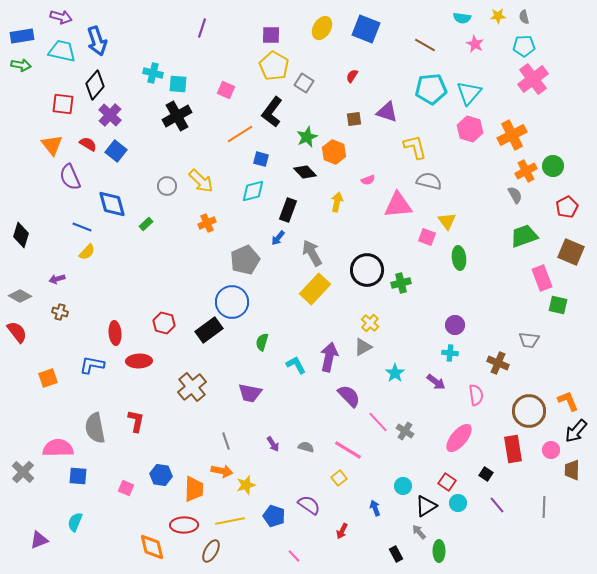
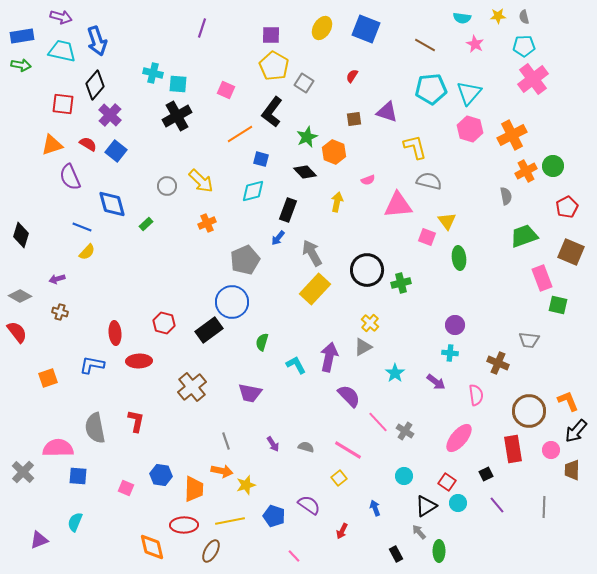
orange triangle at (52, 145): rotated 50 degrees clockwise
gray semicircle at (515, 195): moved 9 px left, 1 px down; rotated 18 degrees clockwise
black square at (486, 474): rotated 32 degrees clockwise
cyan circle at (403, 486): moved 1 px right, 10 px up
